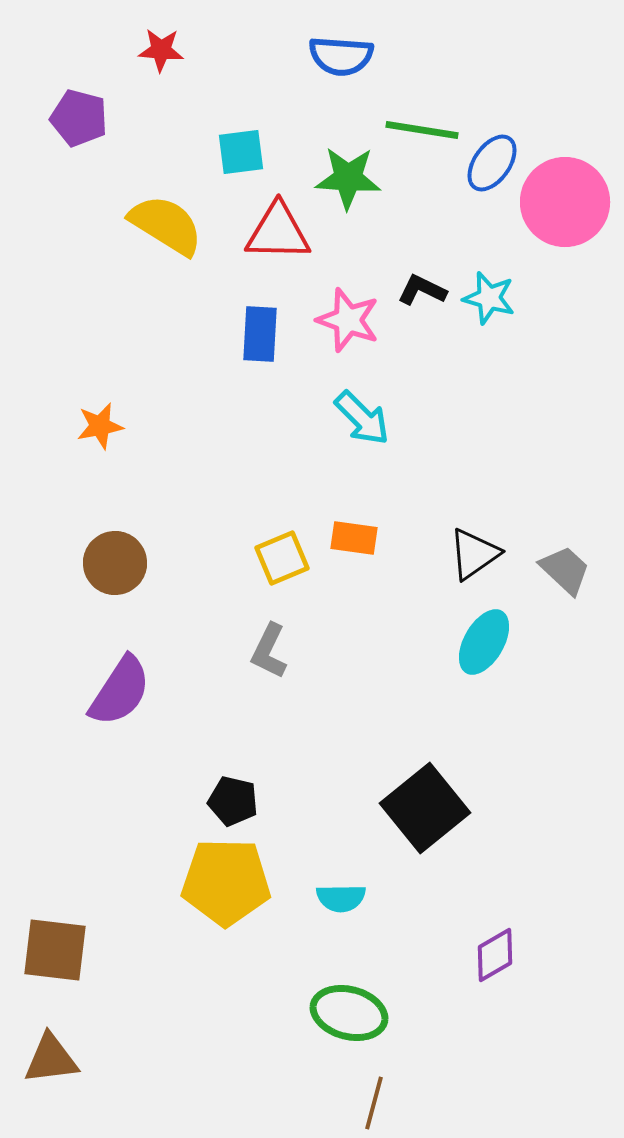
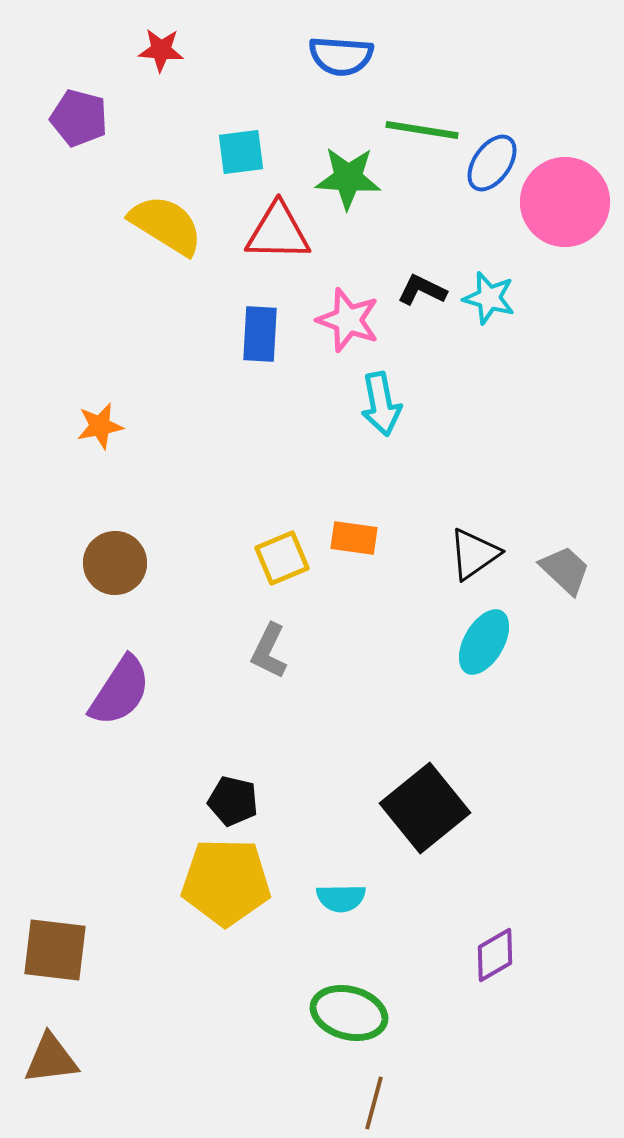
cyan arrow: moved 19 px right, 14 px up; rotated 34 degrees clockwise
